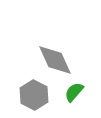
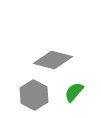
gray diamond: moved 2 px left; rotated 51 degrees counterclockwise
